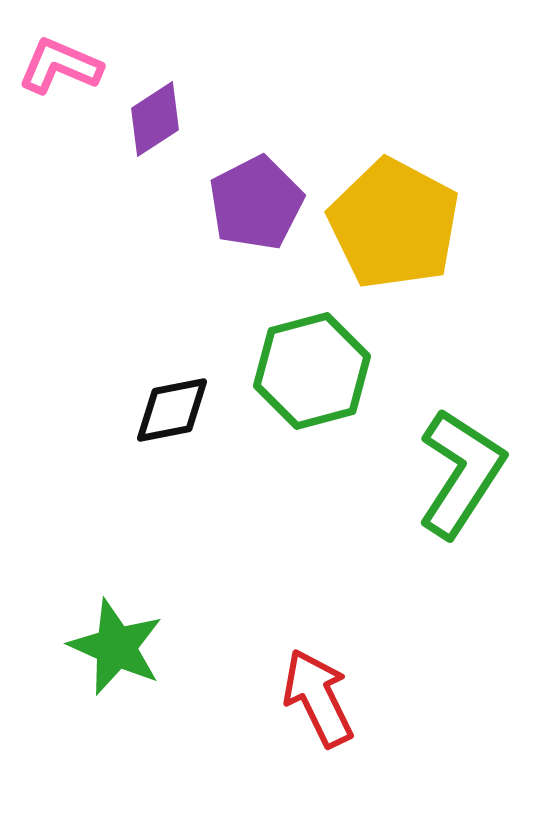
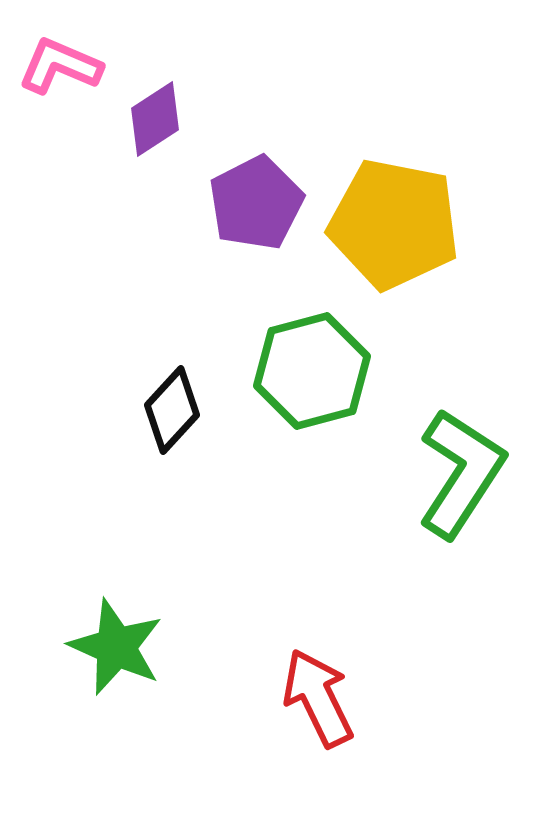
yellow pentagon: rotated 17 degrees counterclockwise
black diamond: rotated 36 degrees counterclockwise
